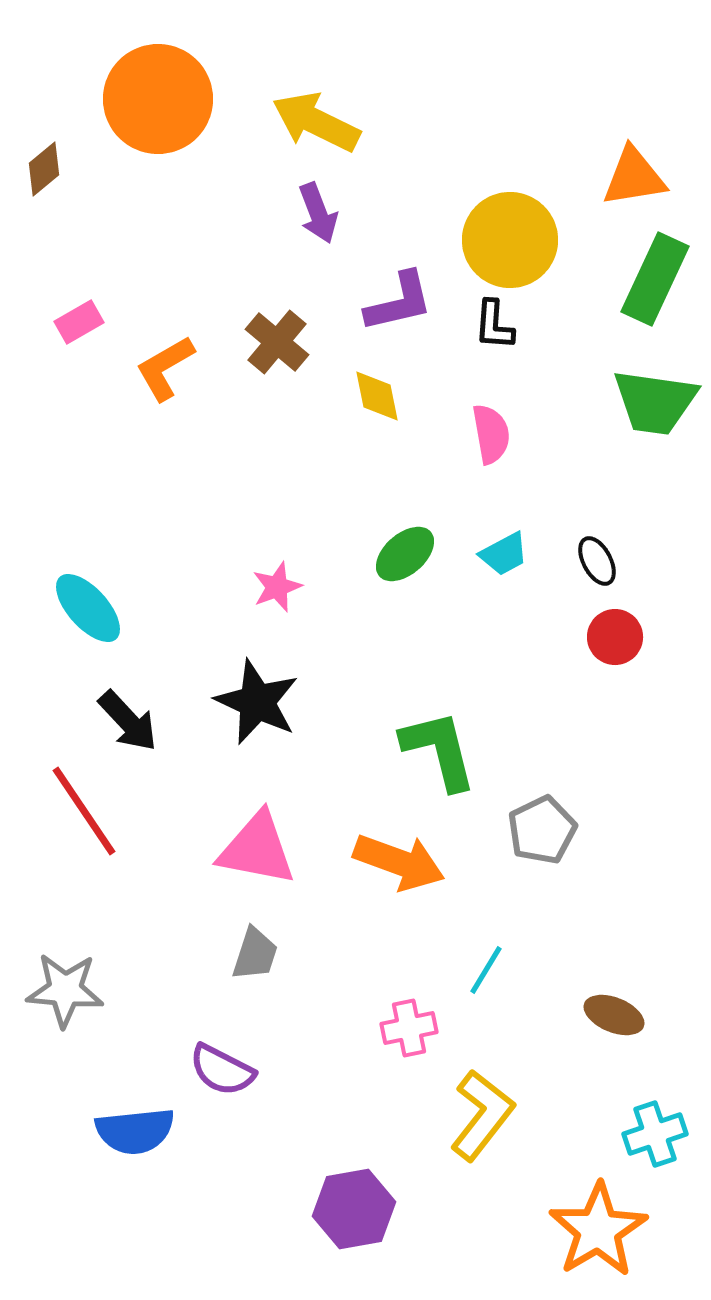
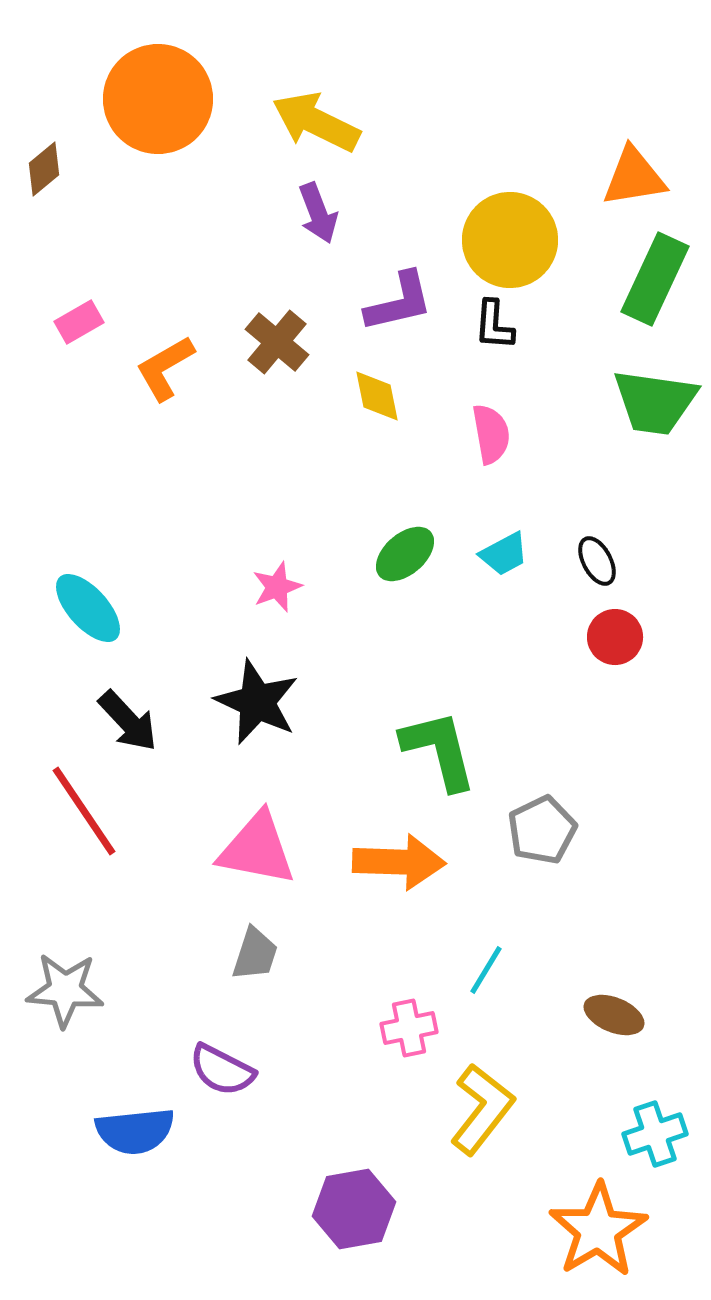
orange arrow: rotated 18 degrees counterclockwise
yellow L-shape: moved 6 px up
